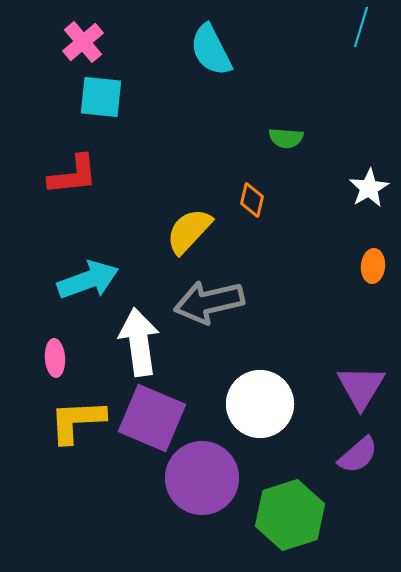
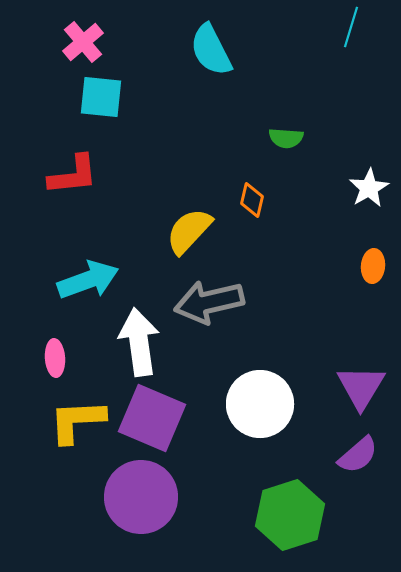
cyan line: moved 10 px left
purple circle: moved 61 px left, 19 px down
